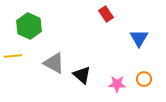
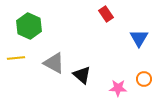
yellow line: moved 3 px right, 2 px down
pink star: moved 1 px right, 4 px down
